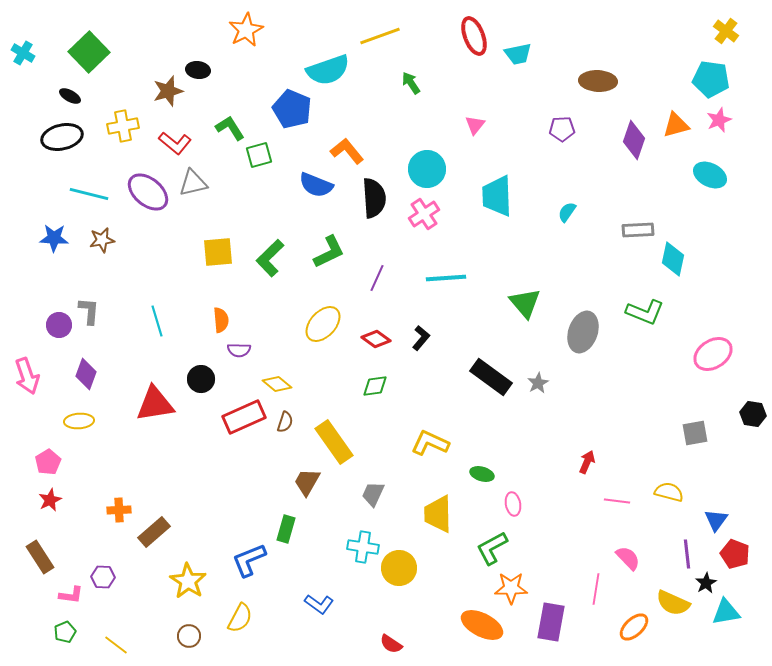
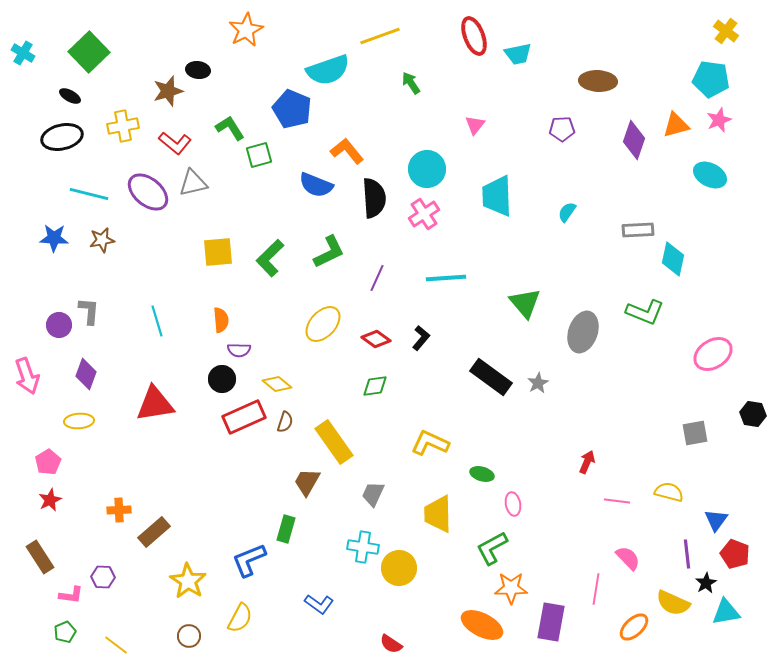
black circle at (201, 379): moved 21 px right
